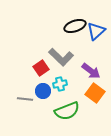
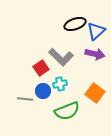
black ellipse: moved 2 px up
purple arrow: moved 4 px right, 17 px up; rotated 24 degrees counterclockwise
